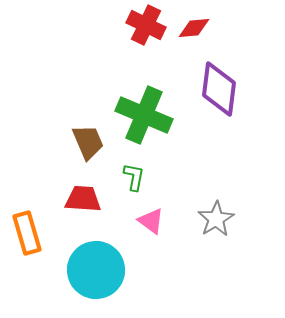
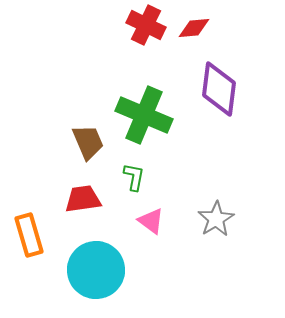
red trapezoid: rotated 12 degrees counterclockwise
orange rectangle: moved 2 px right, 2 px down
